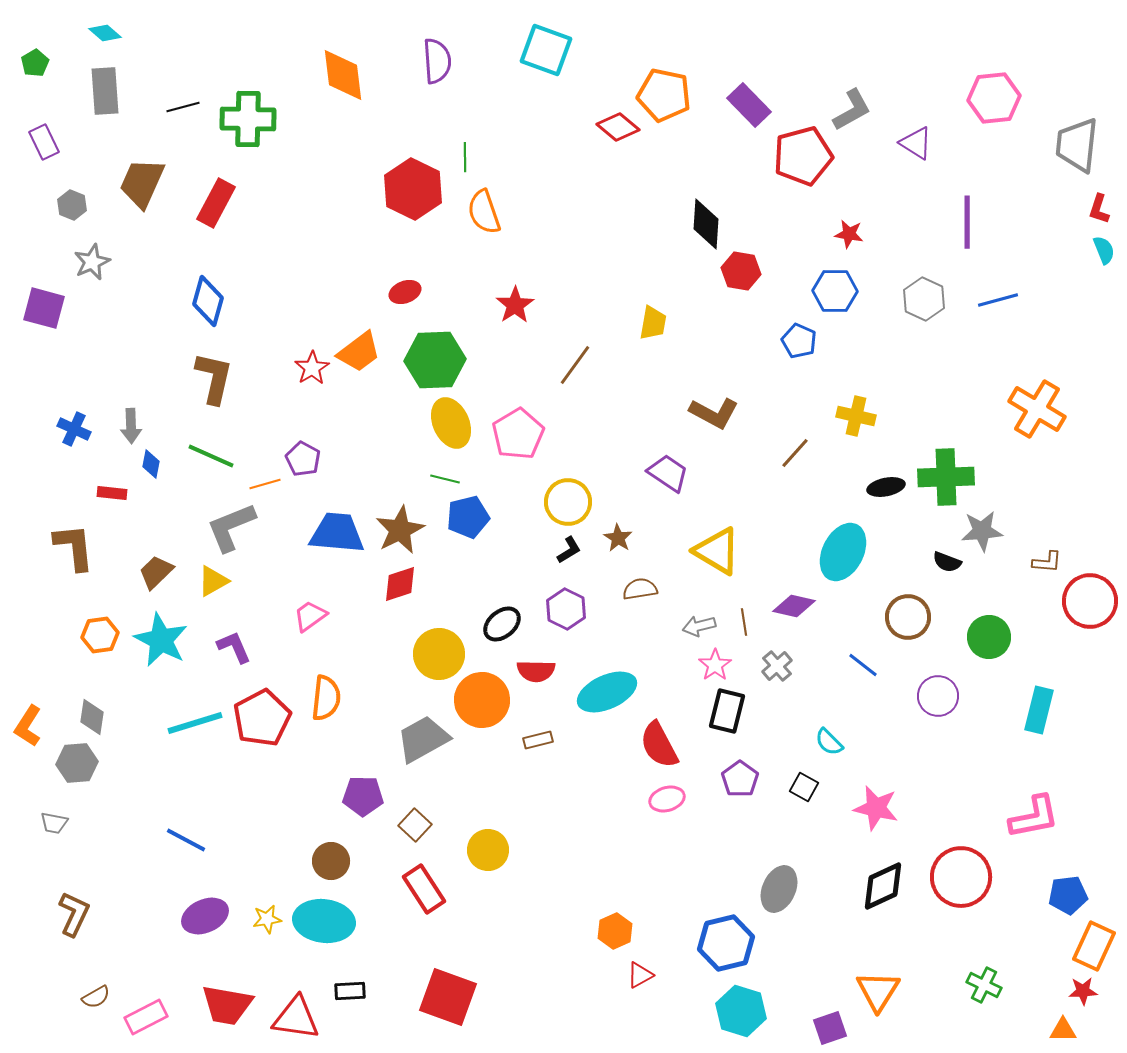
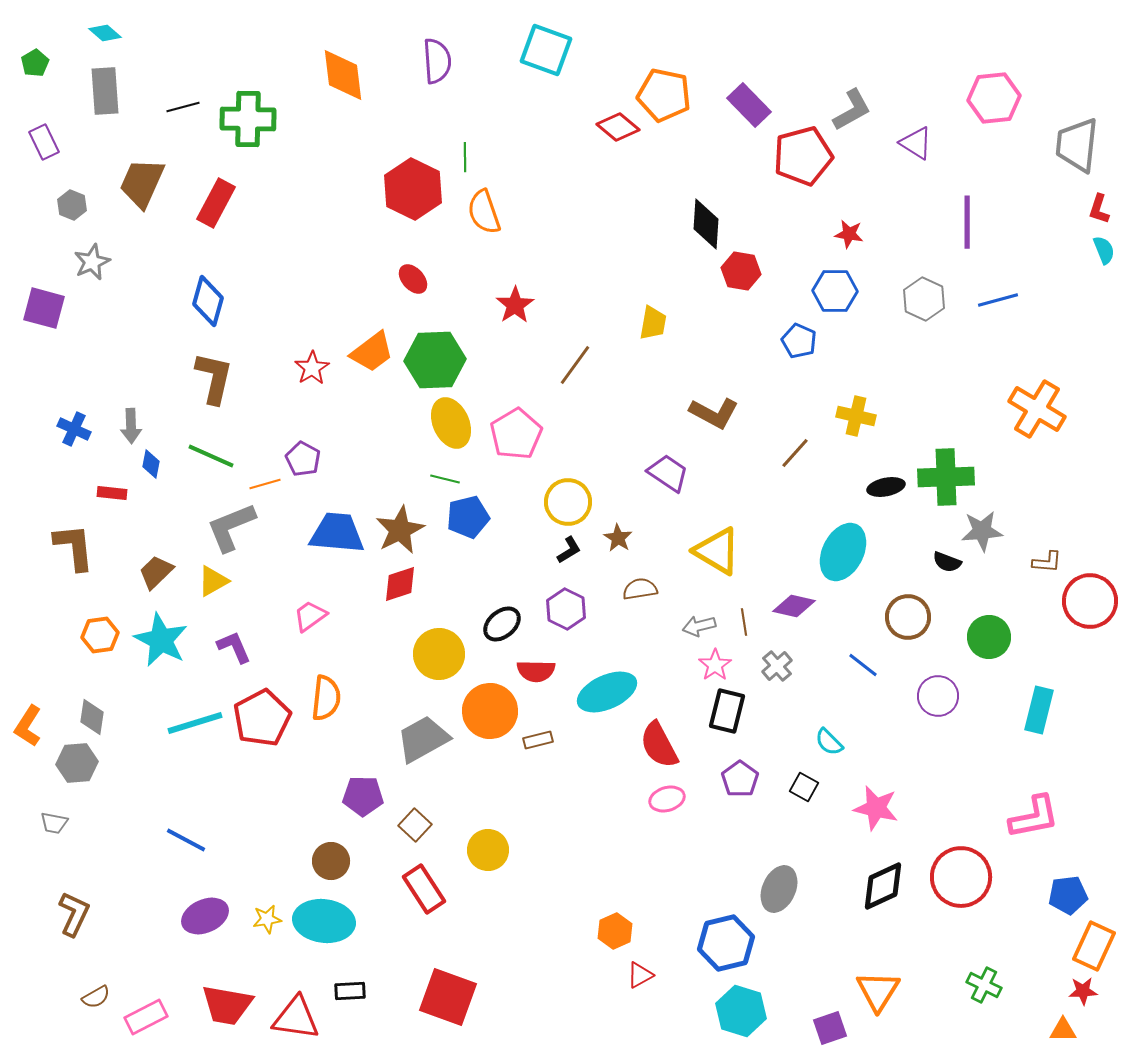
red ellipse at (405, 292): moved 8 px right, 13 px up; rotated 68 degrees clockwise
orange trapezoid at (359, 352): moved 13 px right
pink pentagon at (518, 434): moved 2 px left
orange circle at (482, 700): moved 8 px right, 11 px down
